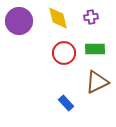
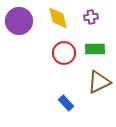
brown triangle: moved 2 px right
